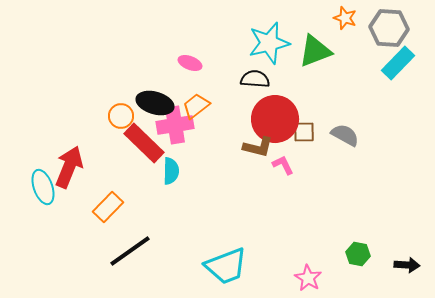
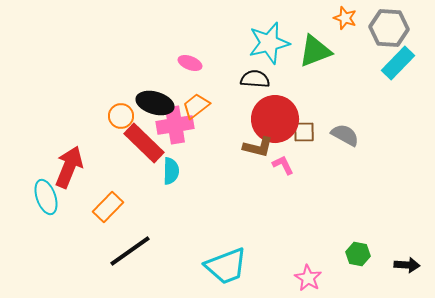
cyan ellipse: moved 3 px right, 10 px down
